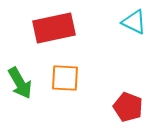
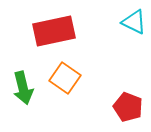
red rectangle: moved 3 px down
orange square: rotated 32 degrees clockwise
green arrow: moved 3 px right, 5 px down; rotated 16 degrees clockwise
